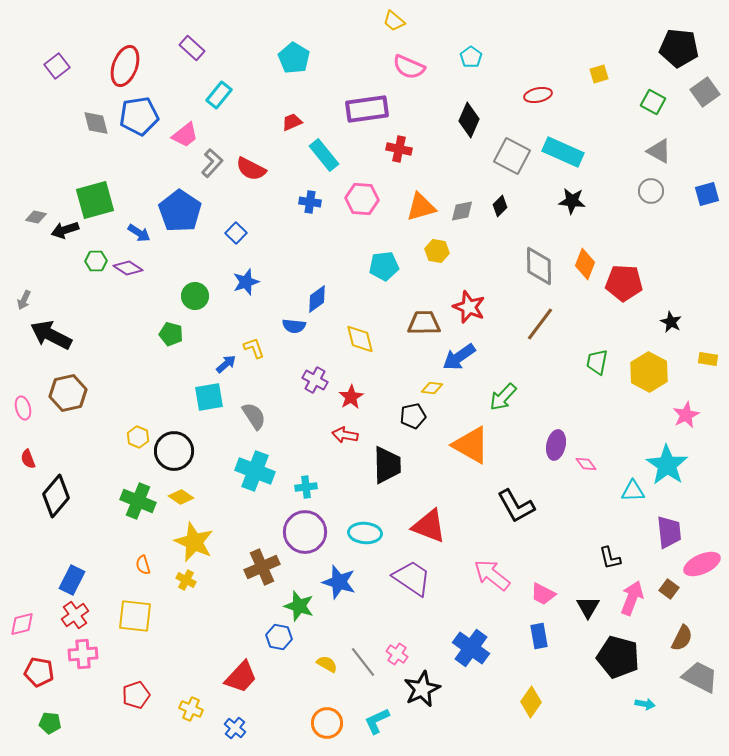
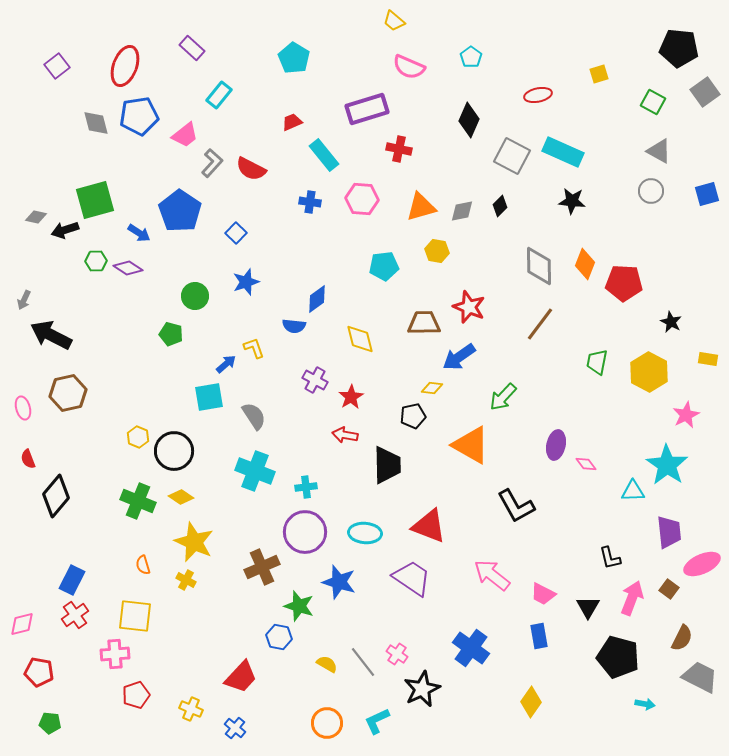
purple rectangle at (367, 109): rotated 9 degrees counterclockwise
pink cross at (83, 654): moved 32 px right
